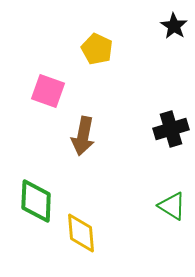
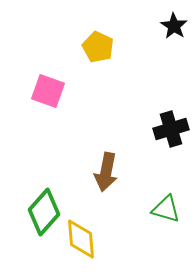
yellow pentagon: moved 1 px right, 2 px up
brown arrow: moved 23 px right, 36 px down
green diamond: moved 8 px right, 11 px down; rotated 39 degrees clockwise
green triangle: moved 6 px left, 3 px down; rotated 16 degrees counterclockwise
yellow diamond: moved 6 px down
